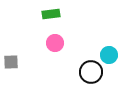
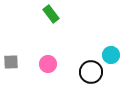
green rectangle: rotated 60 degrees clockwise
pink circle: moved 7 px left, 21 px down
cyan circle: moved 2 px right
